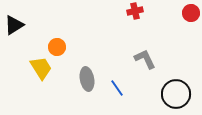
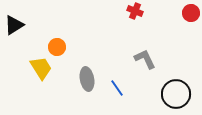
red cross: rotated 35 degrees clockwise
